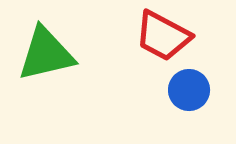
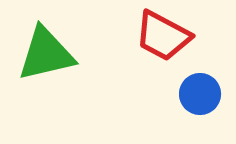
blue circle: moved 11 px right, 4 px down
